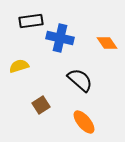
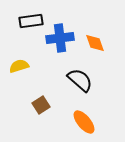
blue cross: rotated 20 degrees counterclockwise
orange diamond: moved 12 px left; rotated 15 degrees clockwise
